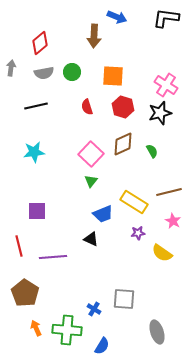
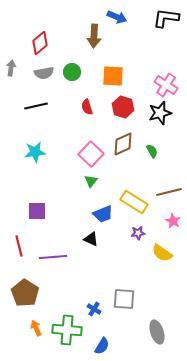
cyan star: moved 1 px right
